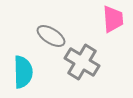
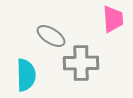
gray cross: moved 1 px left, 1 px down; rotated 32 degrees counterclockwise
cyan semicircle: moved 3 px right, 3 px down
